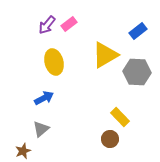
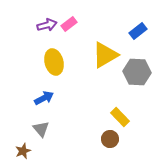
purple arrow: rotated 144 degrees counterclockwise
gray triangle: rotated 30 degrees counterclockwise
